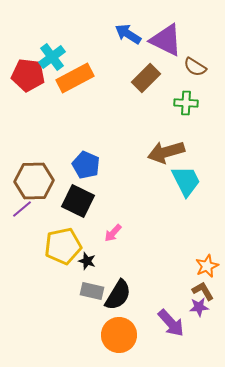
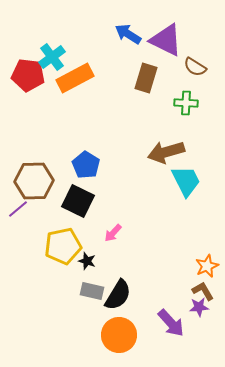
brown rectangle: rotated 28 degrees counterclockwise
blue pentagon: rotated 8 degrees clockwise
purple line: moved 4 px left
